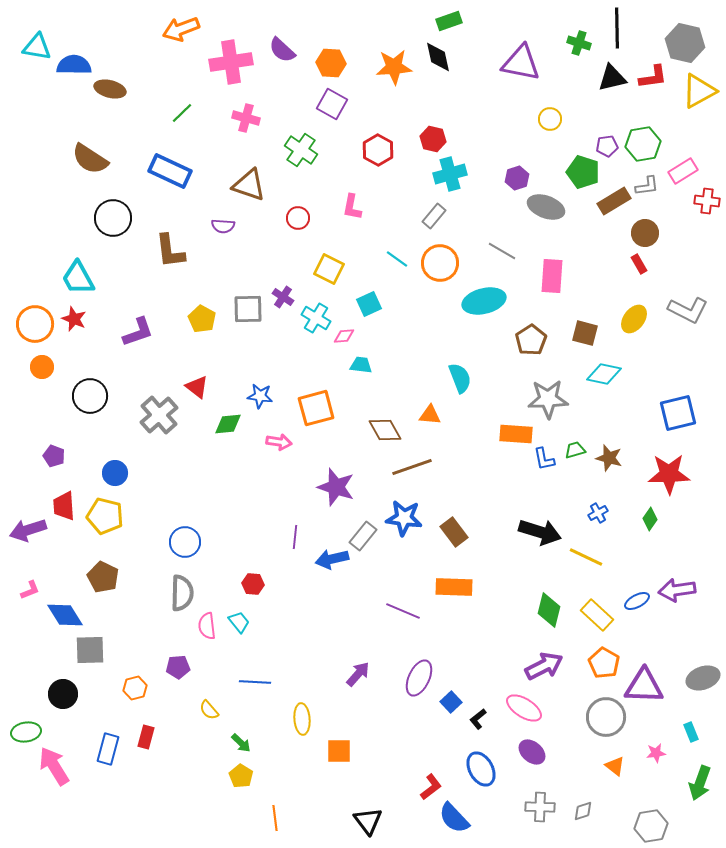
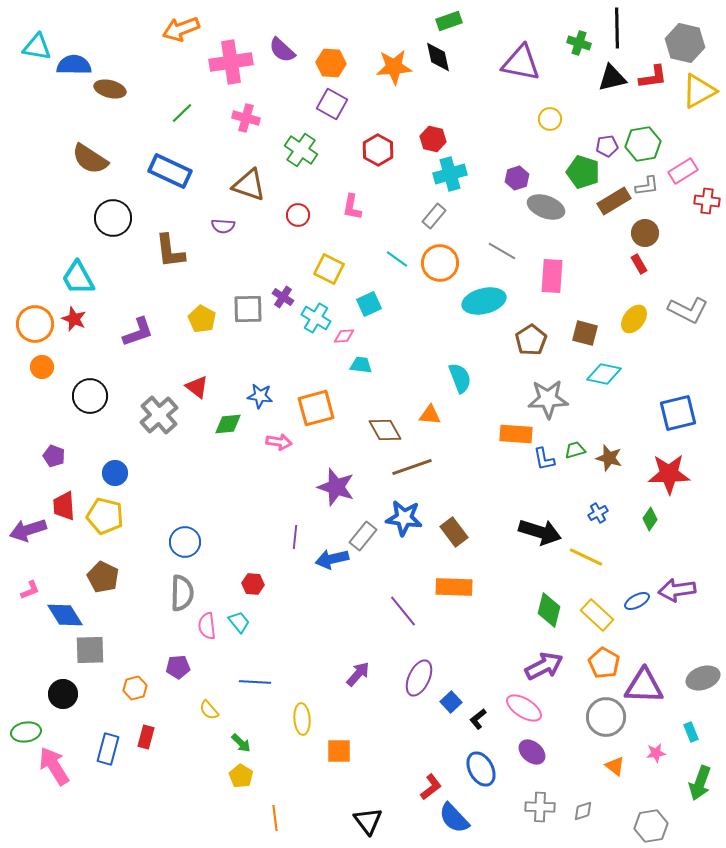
red circle at (298, 218): moved 3 px up
purple line at (403, 611): rotated 28 degrees clockwise
